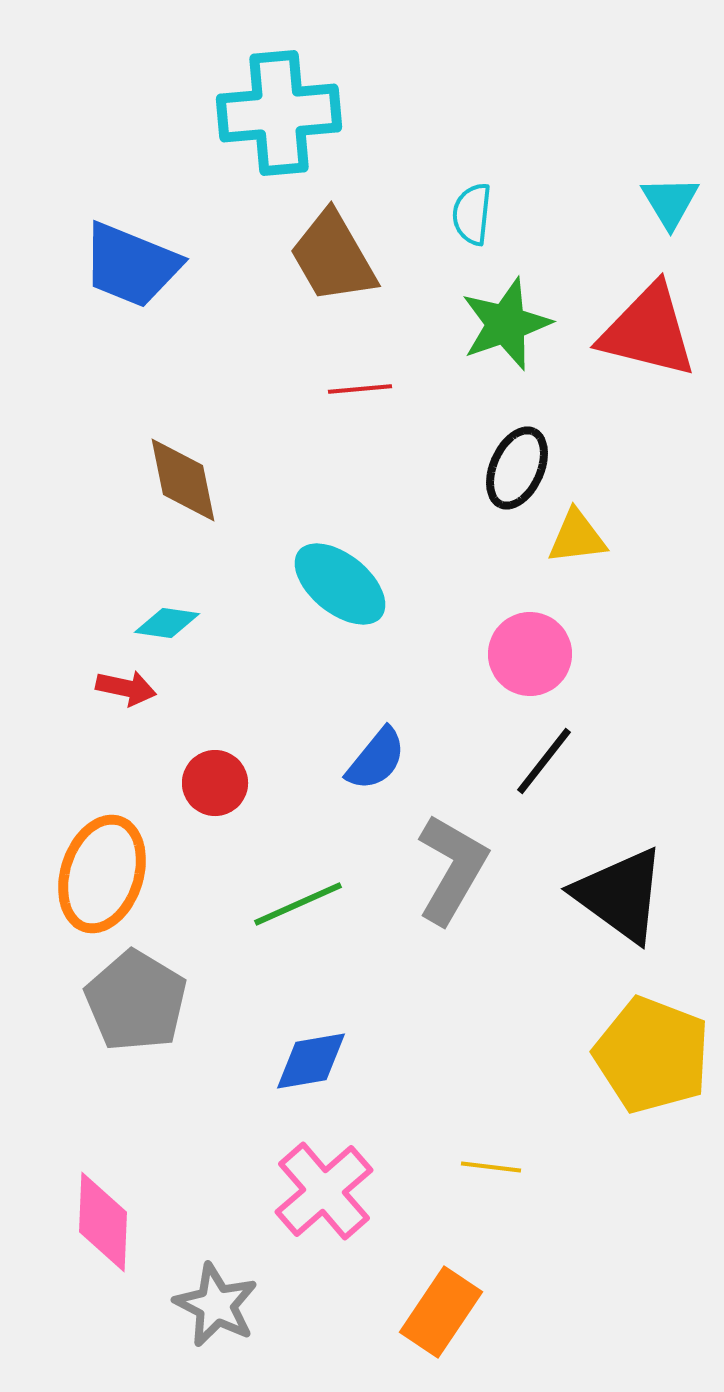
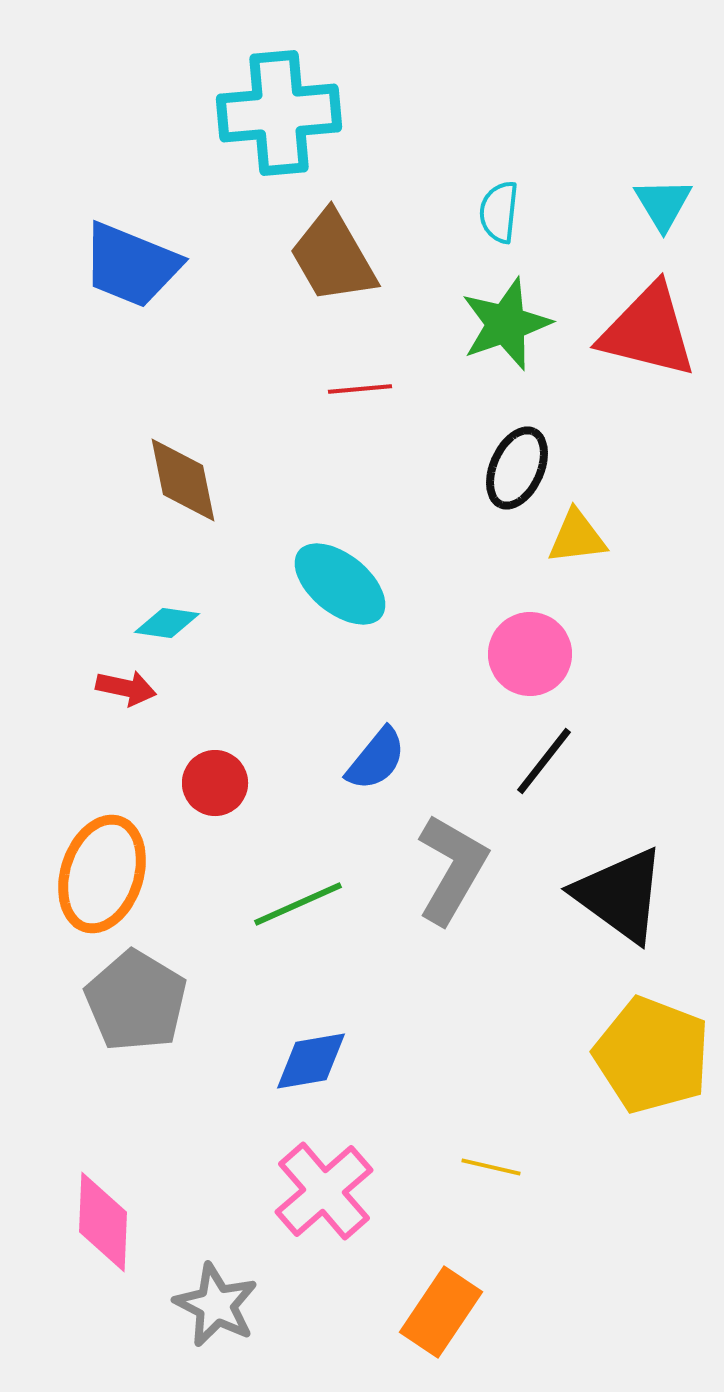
cyan triangle: moved 7 px left, 2 px down
cyan semicircle: moved 27 px right, 2 px up
yellow line: rotated 6 degrees clockwise
